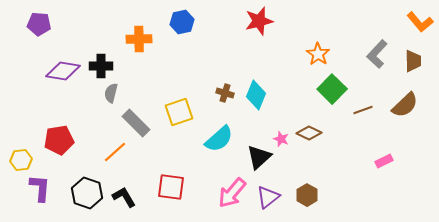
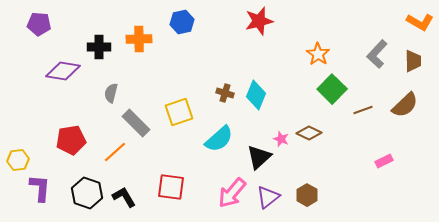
orange L-shape: rotated 20 degrees counterclockwise
black cross: moved 2 px left, 19 px up
red pentagon: moved 12 px right
yellow hexagon: moved 3 px left
